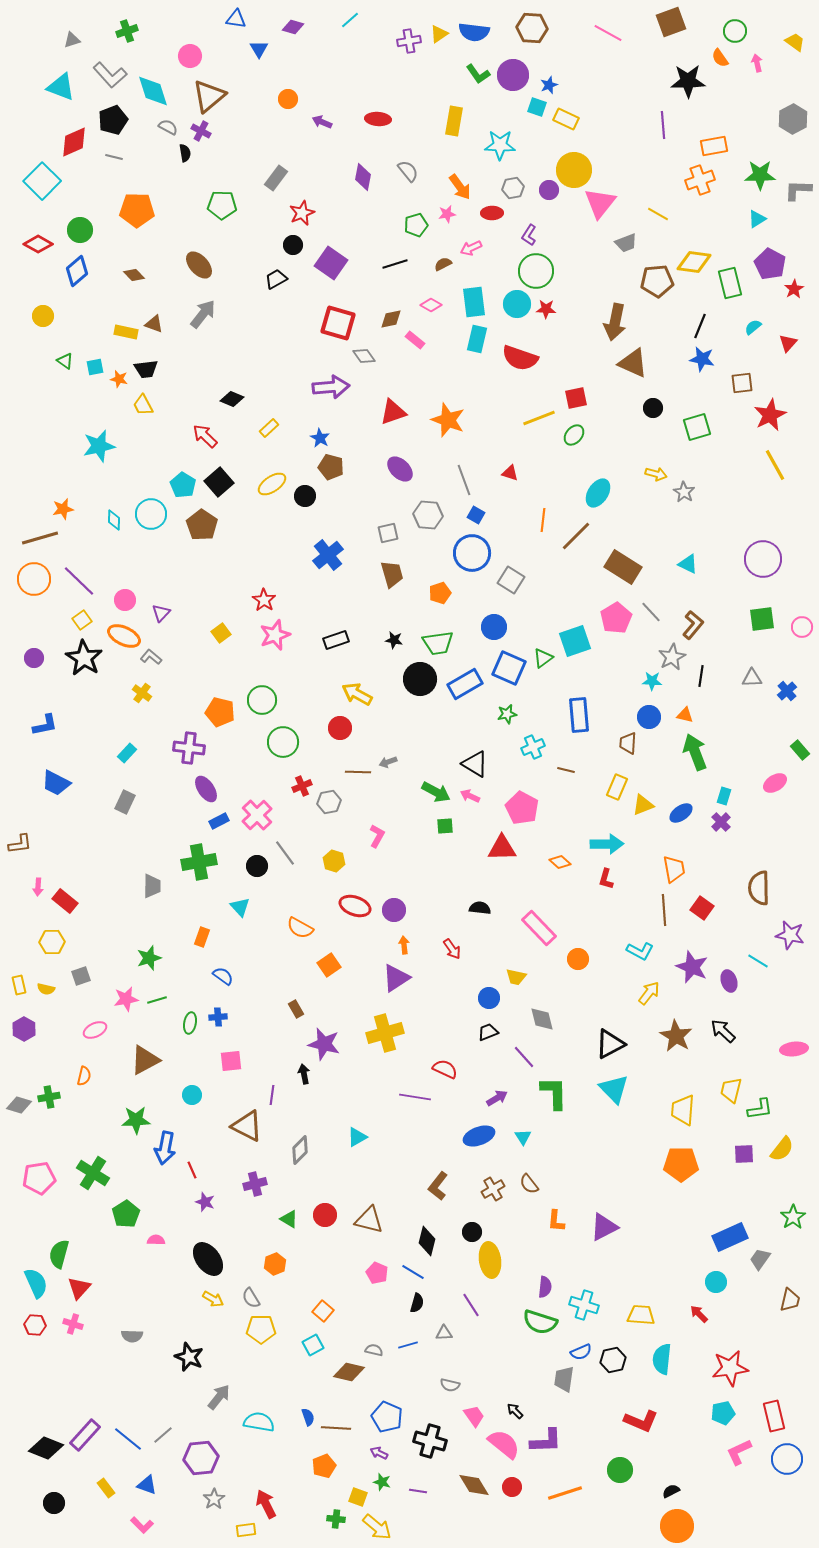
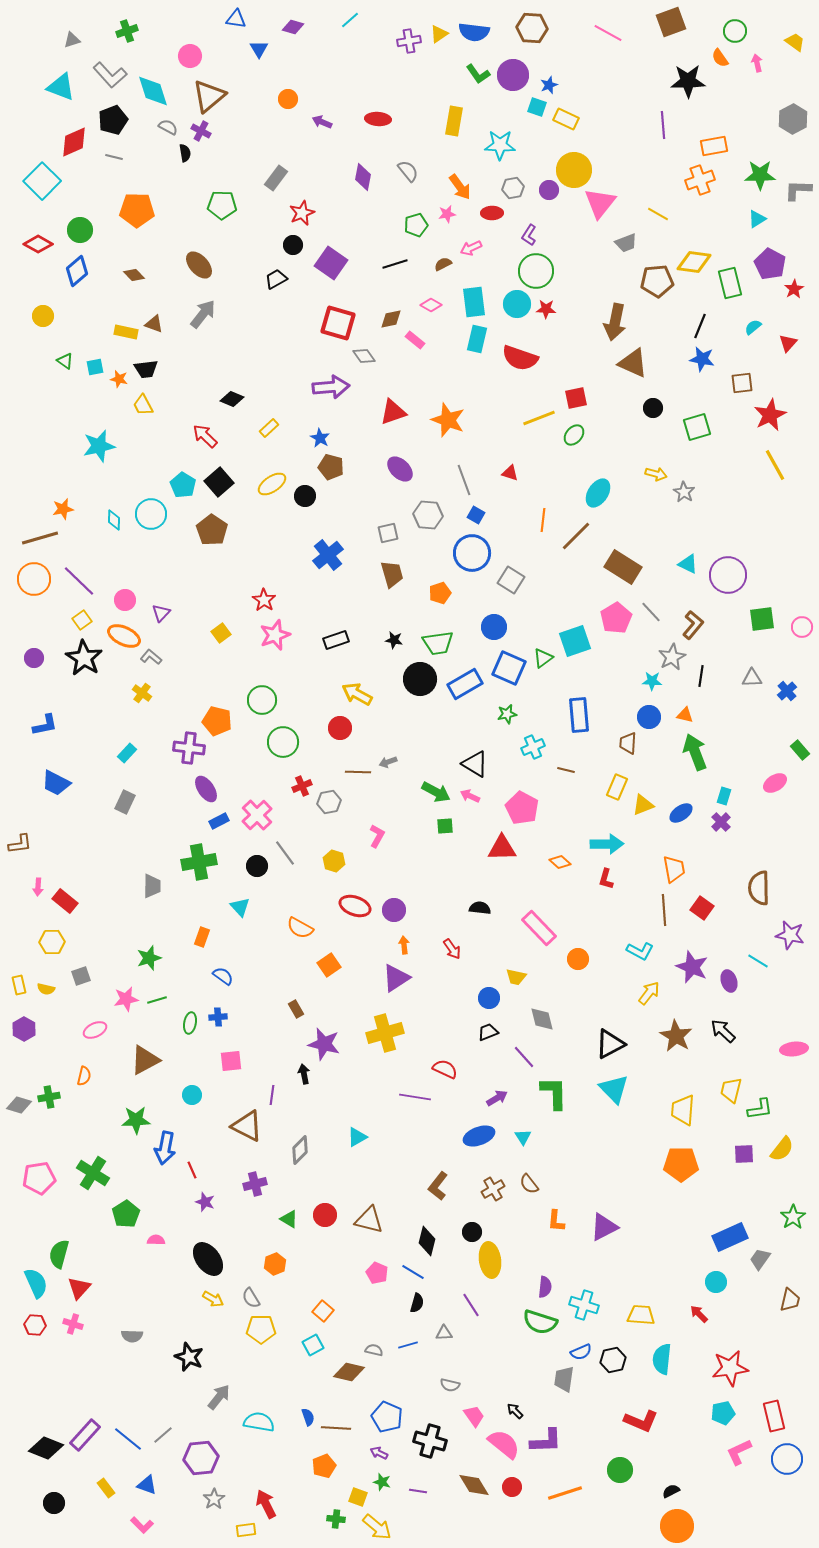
brown pentagon at (202, 525): moved 10 px right, 5 px down
purple circle at (763, 559): moved 35 px left, 16 px down
orange pentagon at (220, 712): moved 3 px left, 9 px down
